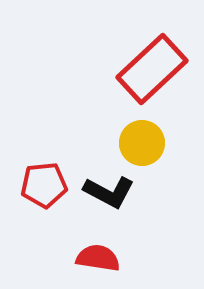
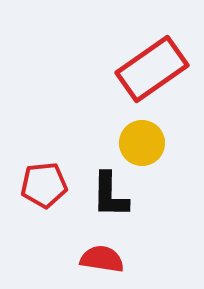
red rectangle: rotated 8 degrees clockwise
black L-shape: moved 1 px right, 3 px down; rotated 63 degrees clockwise
red semicircle: moved 4 px right, 1 px down
